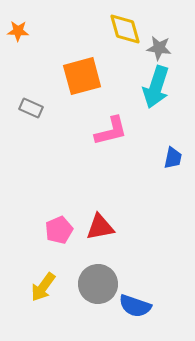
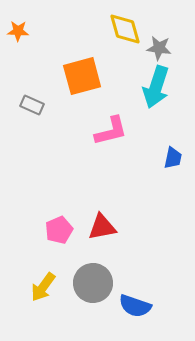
gray rectangle: moved 1 px right, 3 px up
red triangle: moved 2 px right
gray circle: moved 5 px left, 1 px up
